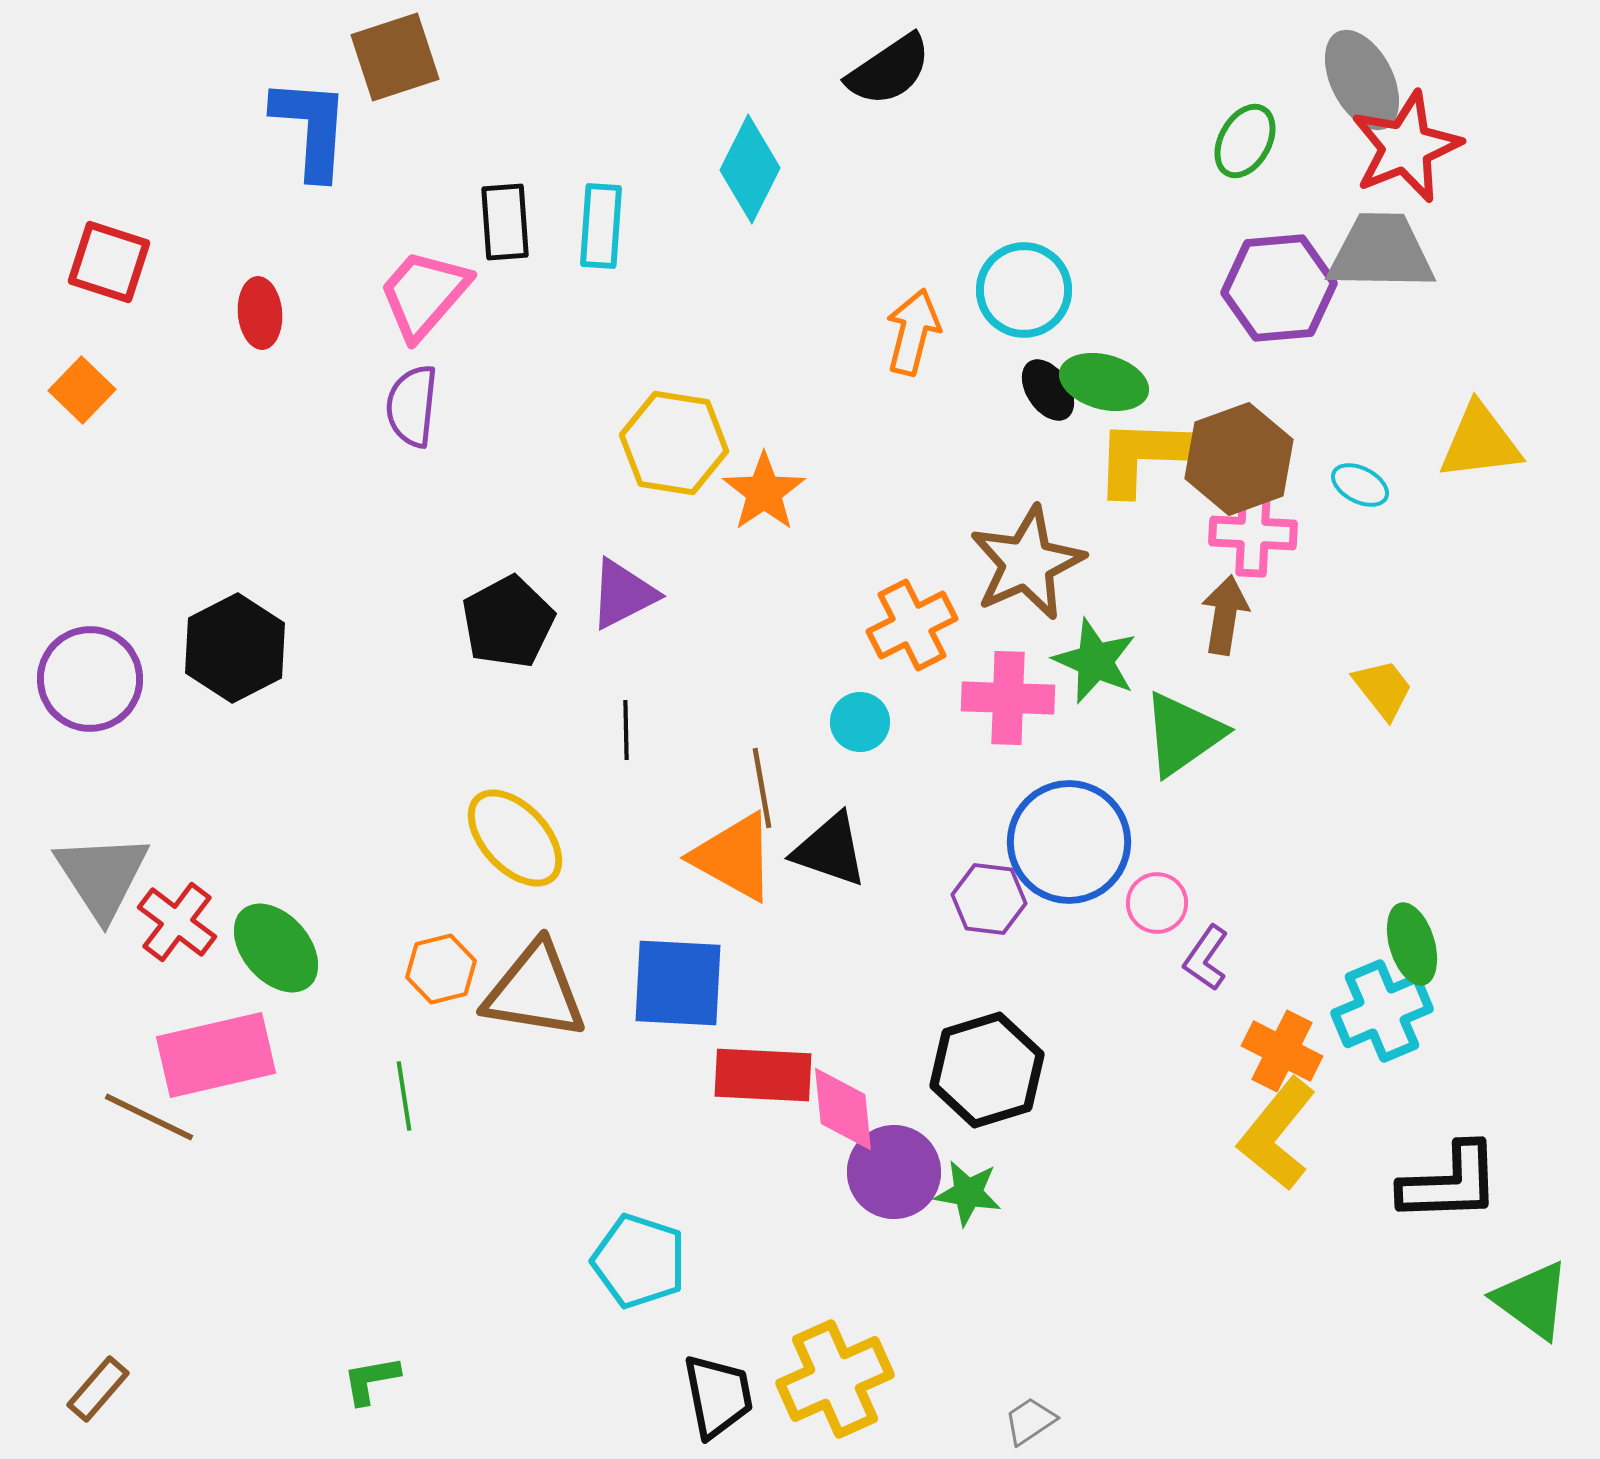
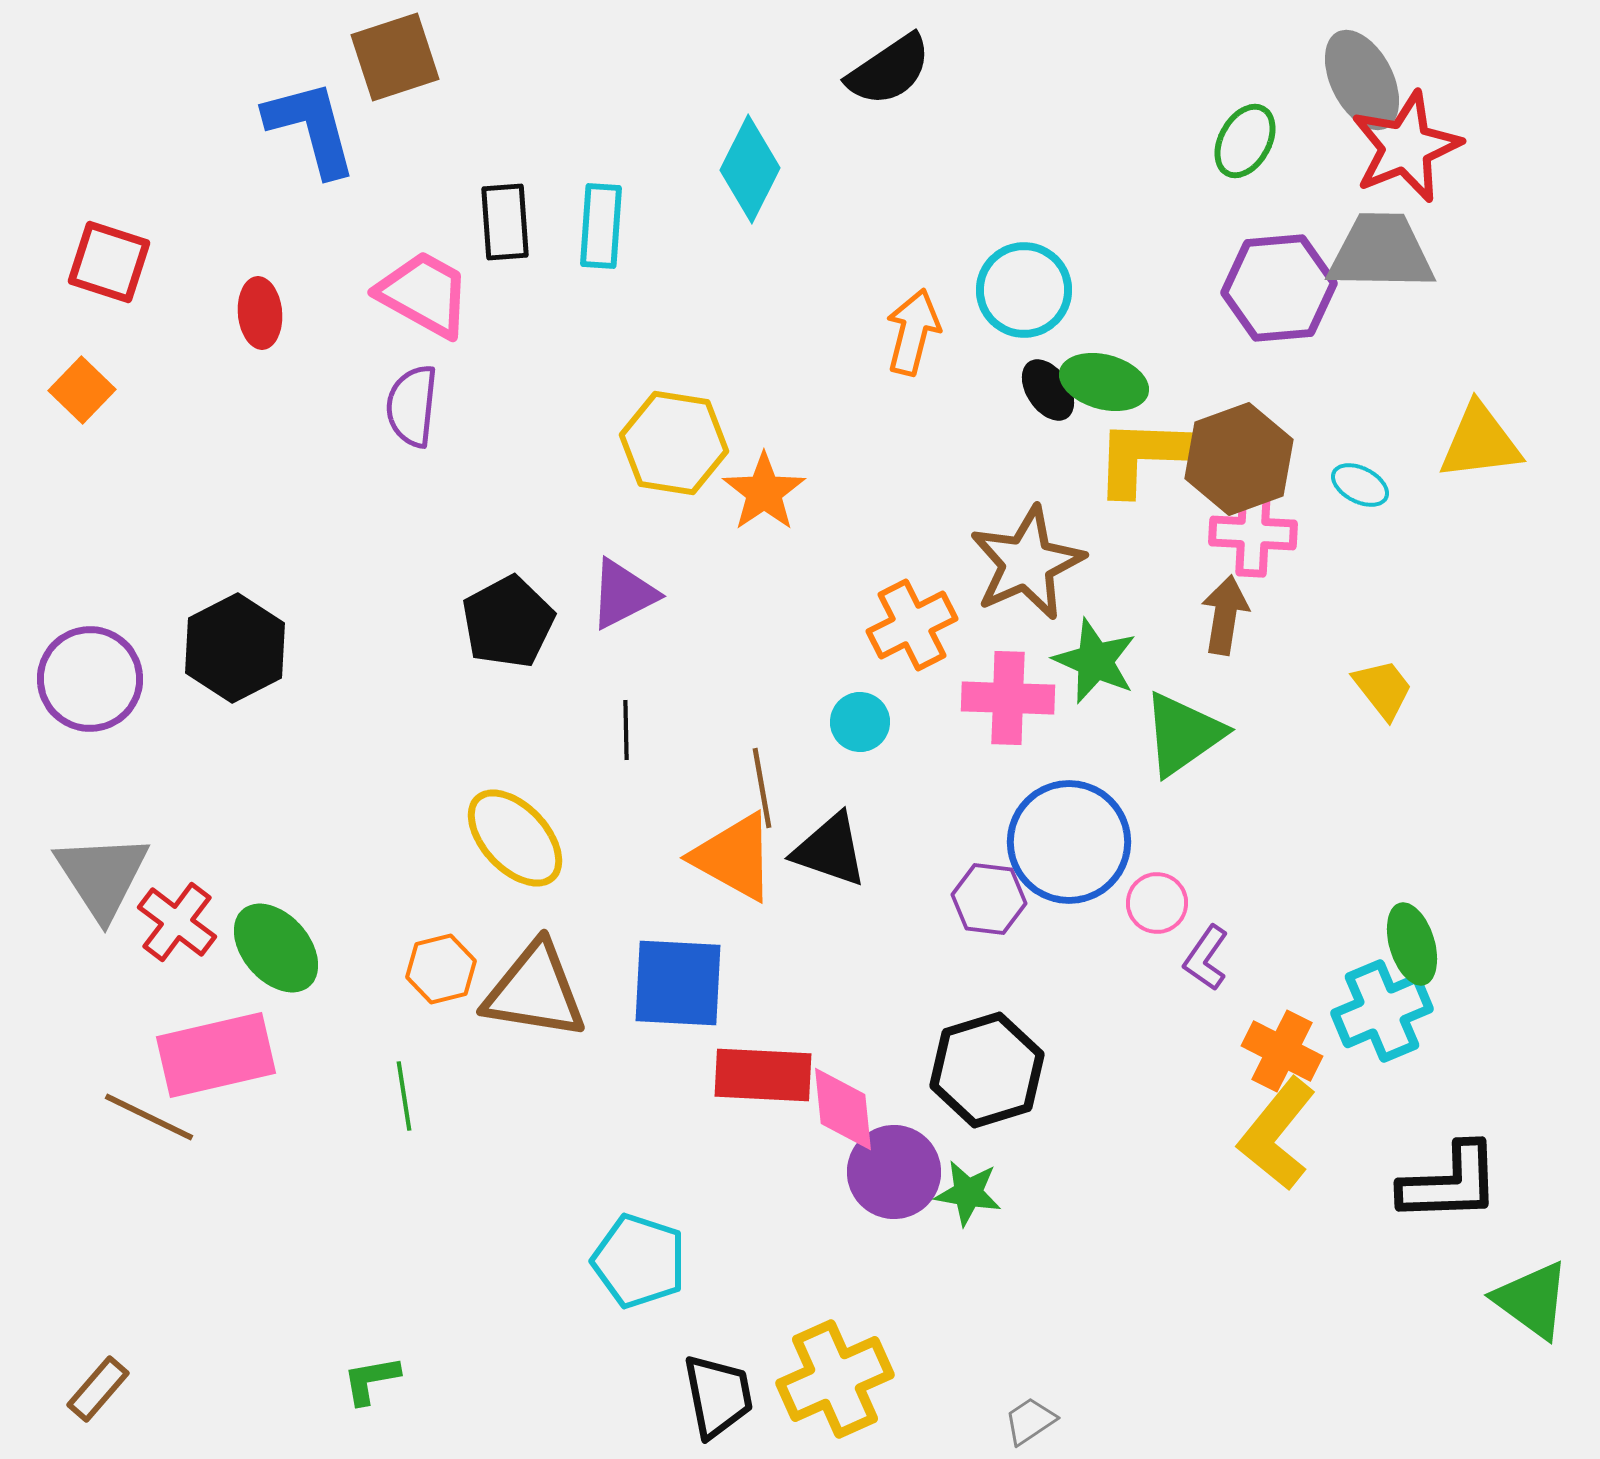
blue L-shape at (311, 128): rotated 19 degrees counterclockwise
pink trapezoid at (424, 294): rotated 78 degrees clockwise
